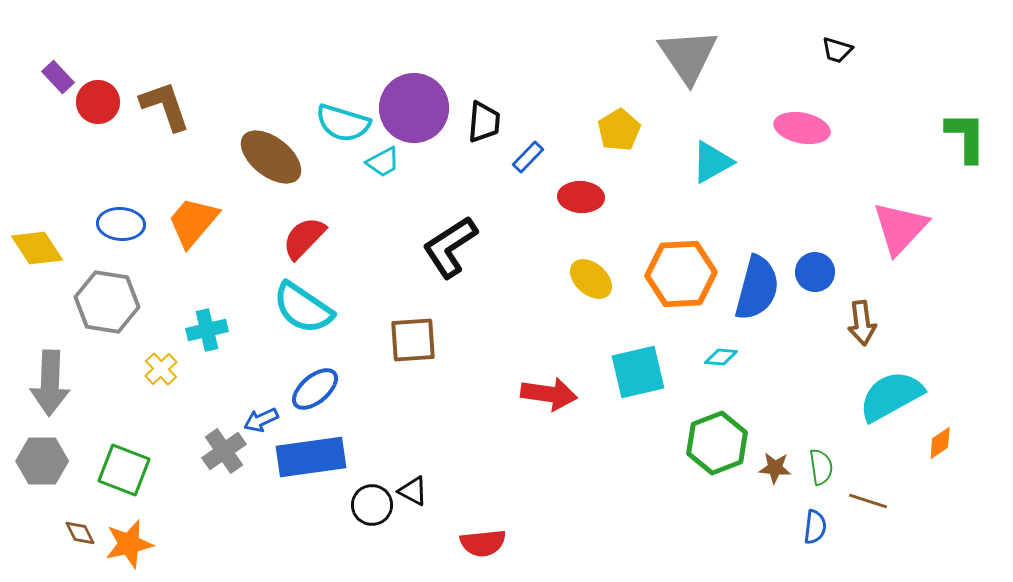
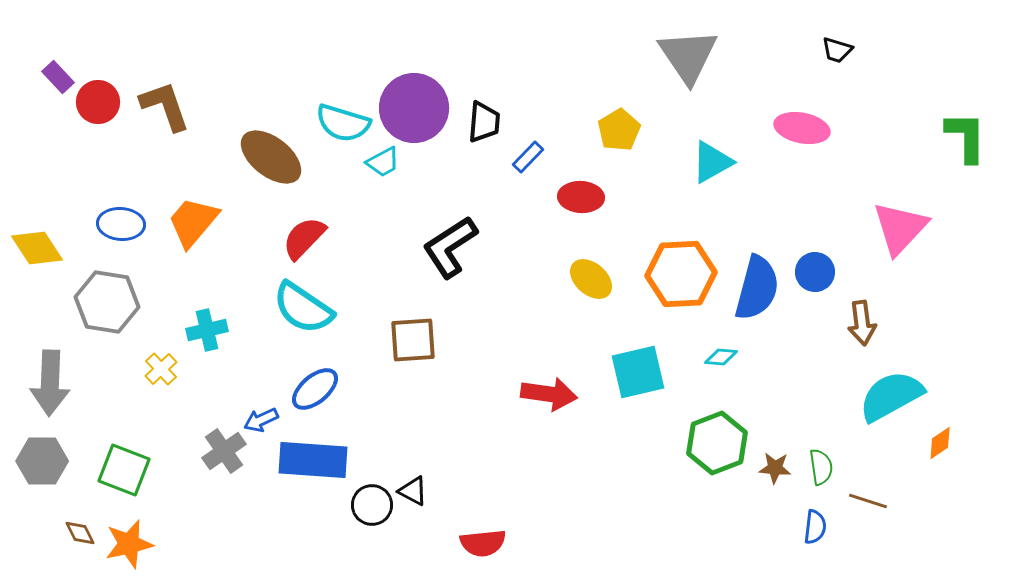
blue rectangle at (311, 457): moved 2 px right, 3 px down; rotated 12 degrees clockwise
